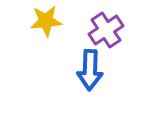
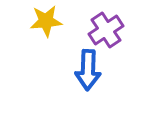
blue arrow: moved 2 px left
